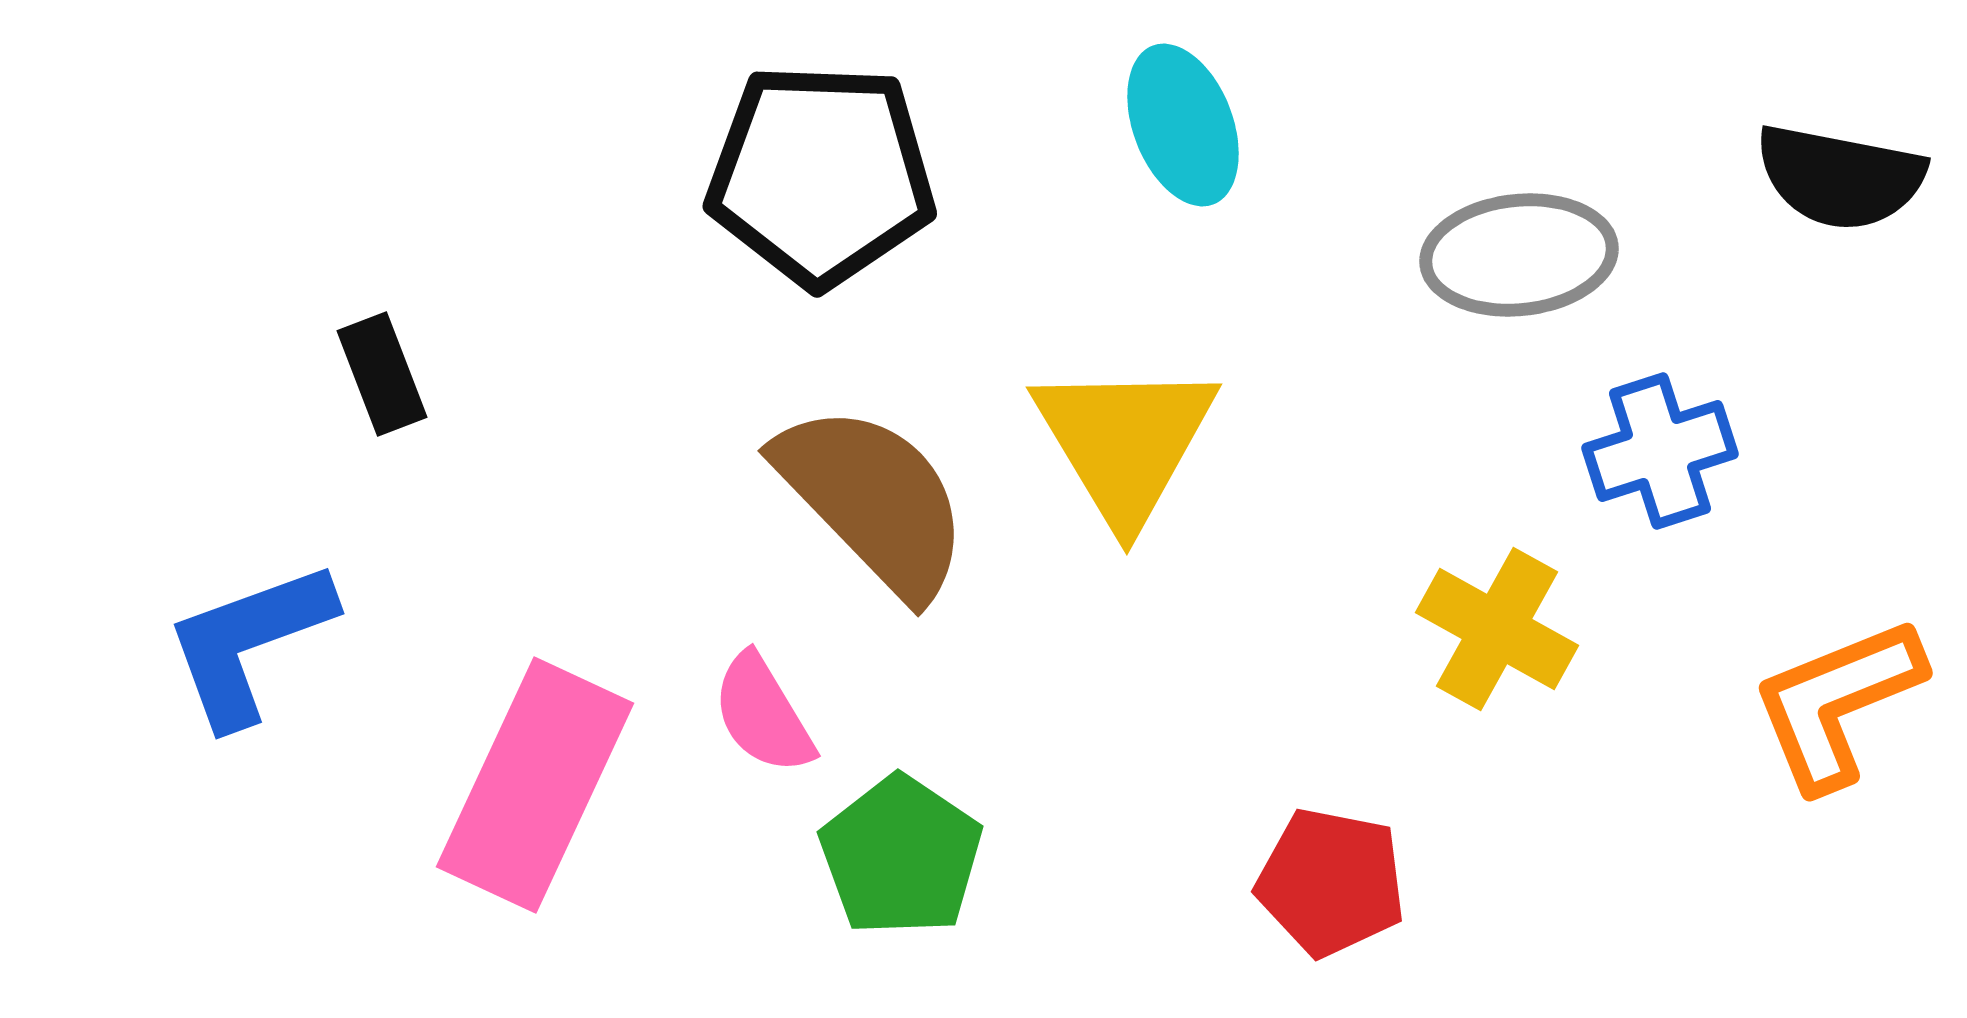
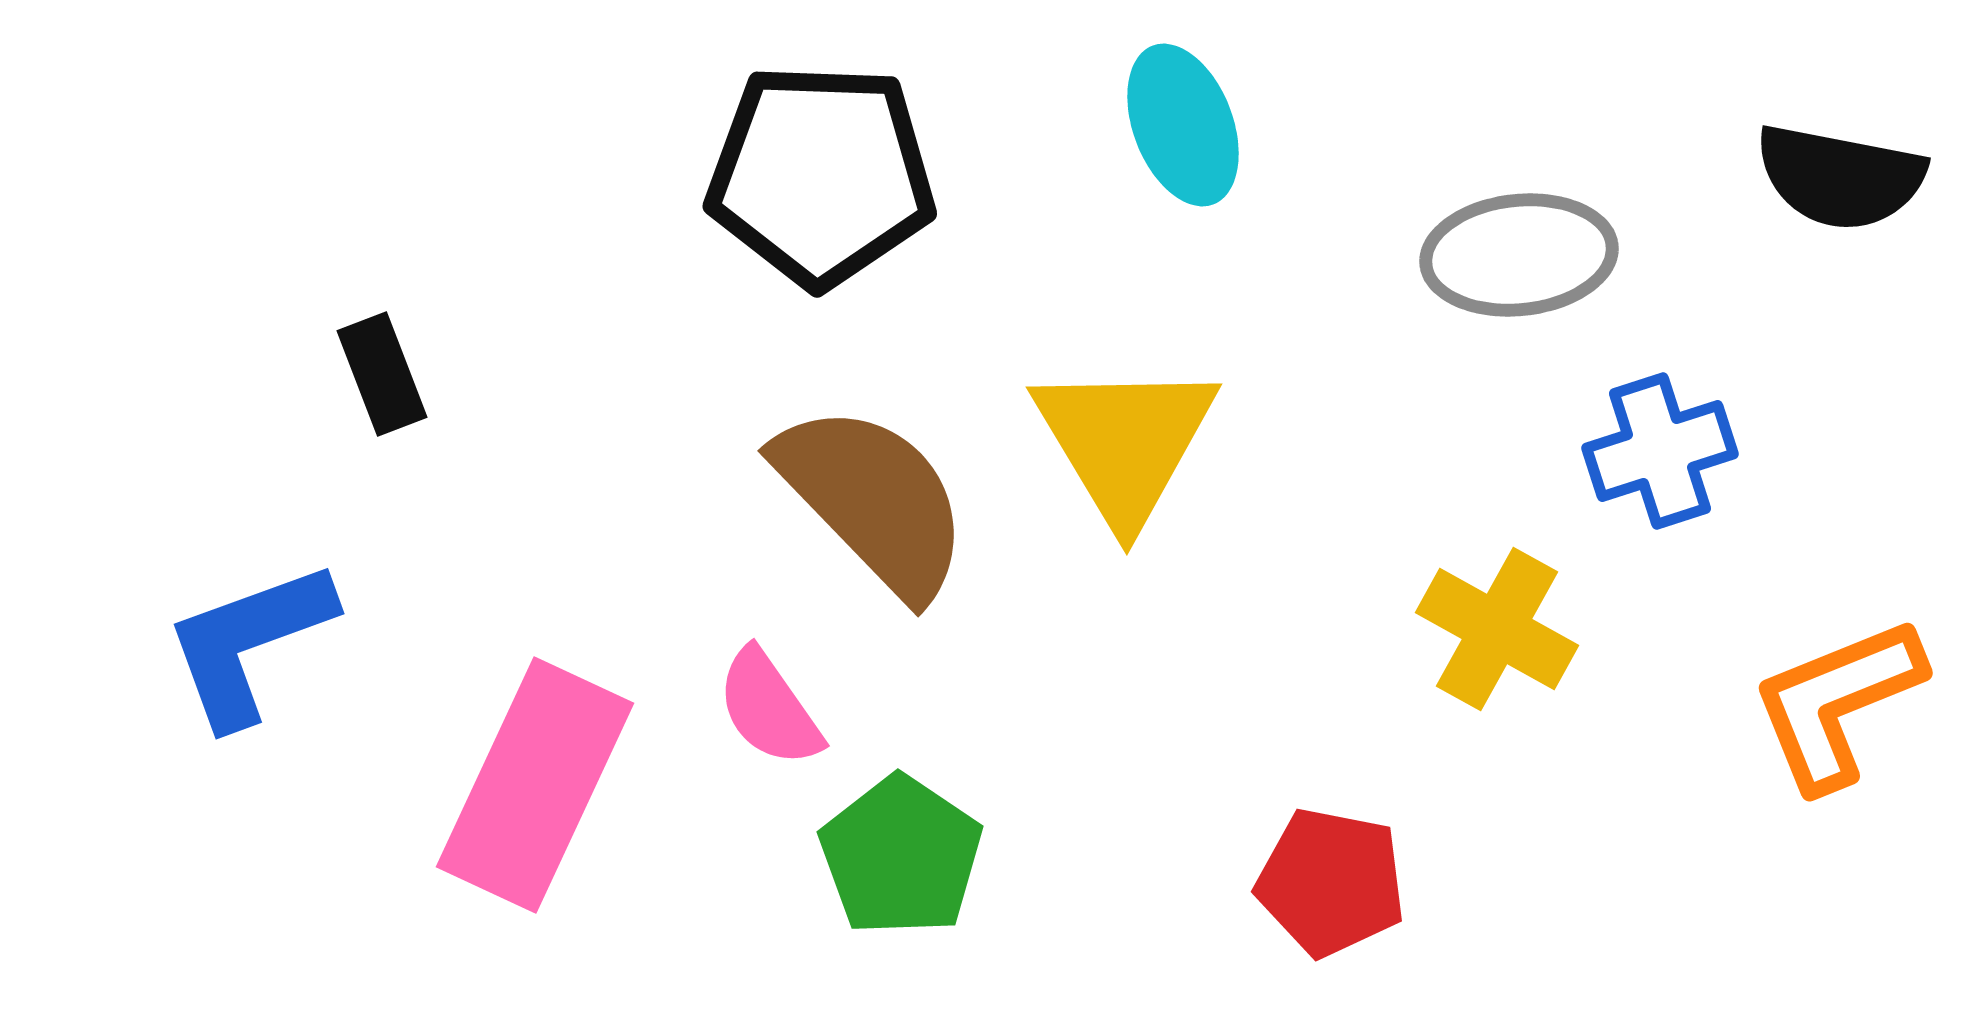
pink semicircle: moved 6 px right, 6 px up; rotated 4 degrees counterclockwise
